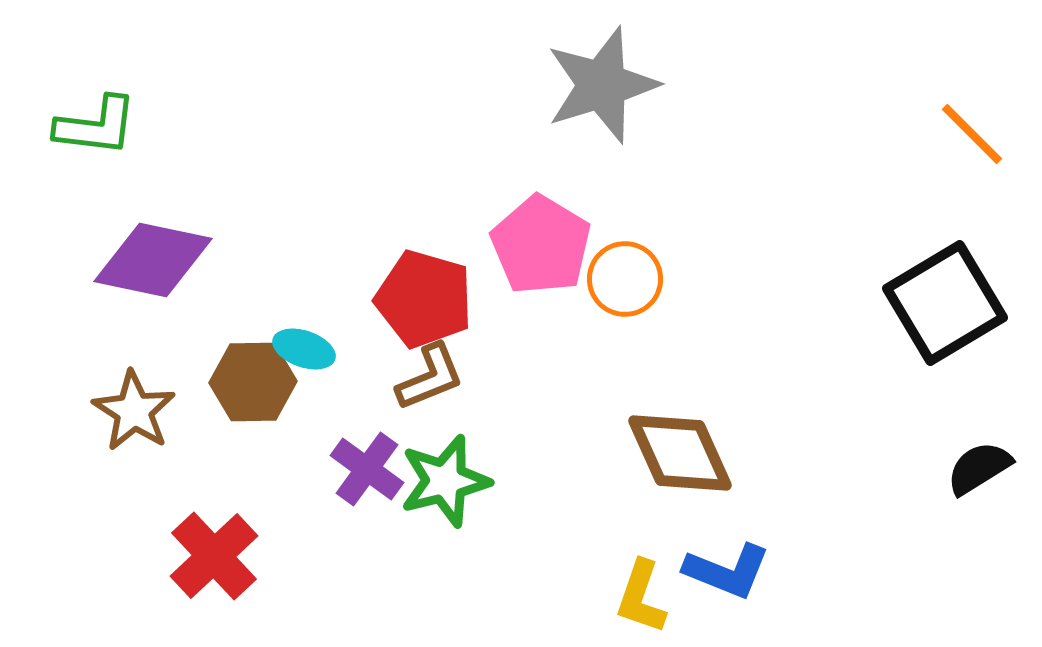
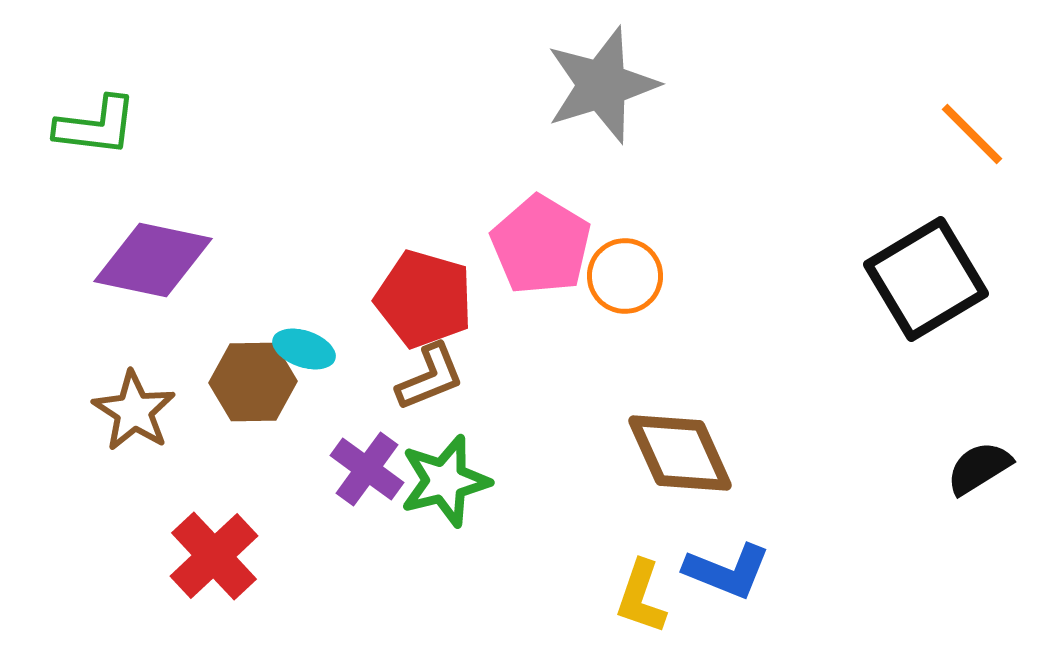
orange circle: moved 3 px up
black square: moved 19 px left, 24 px up
